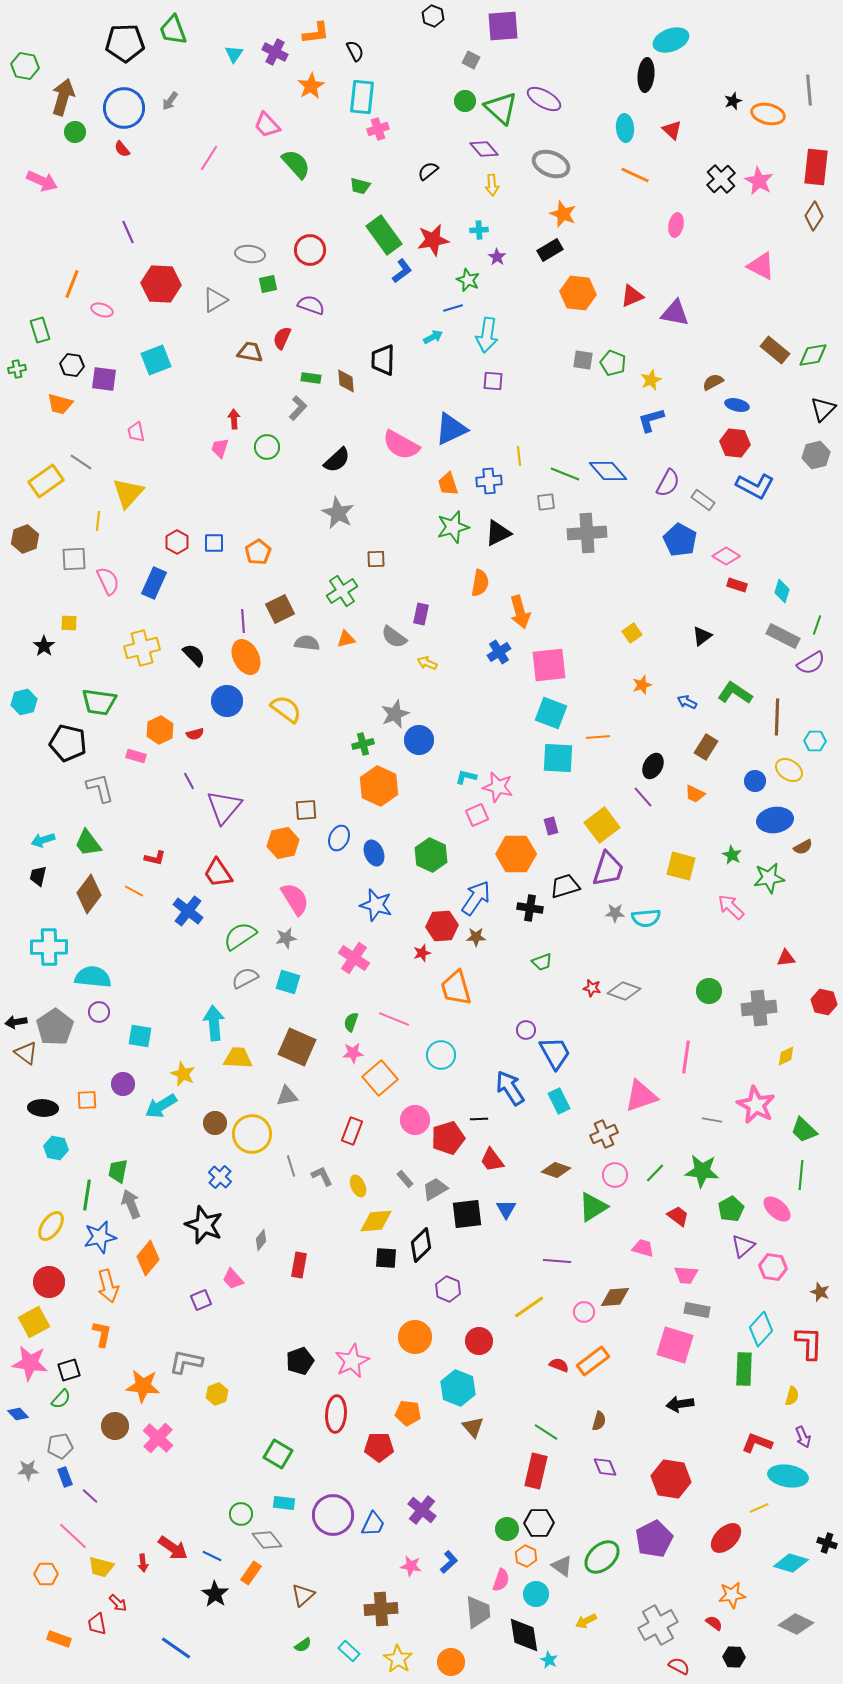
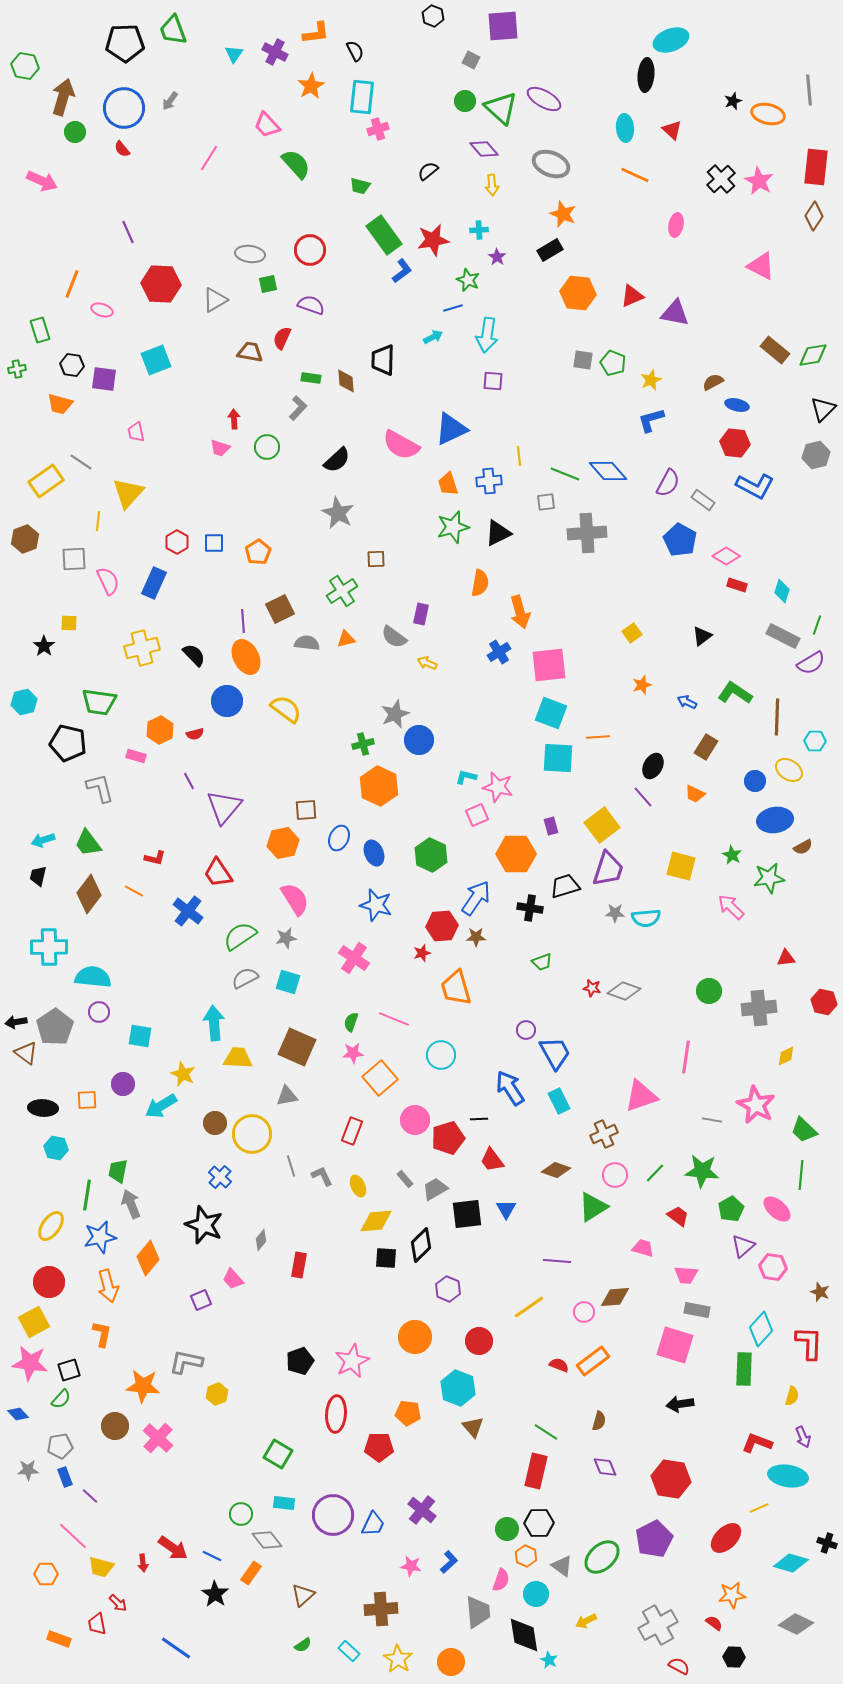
pink trapezoid at (220, 448): rotated 90 degrees counterclockwise
